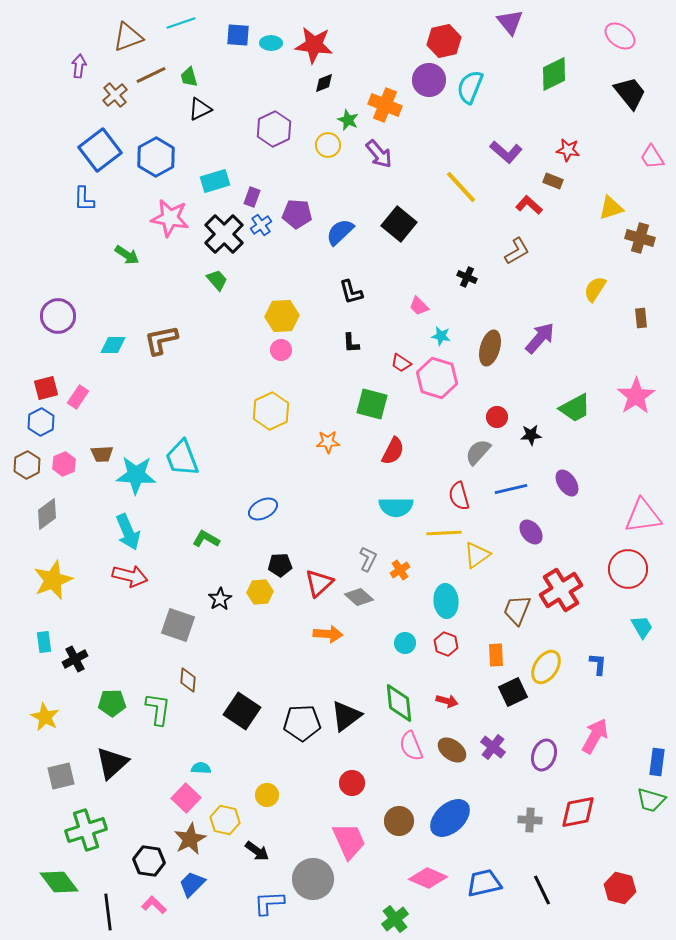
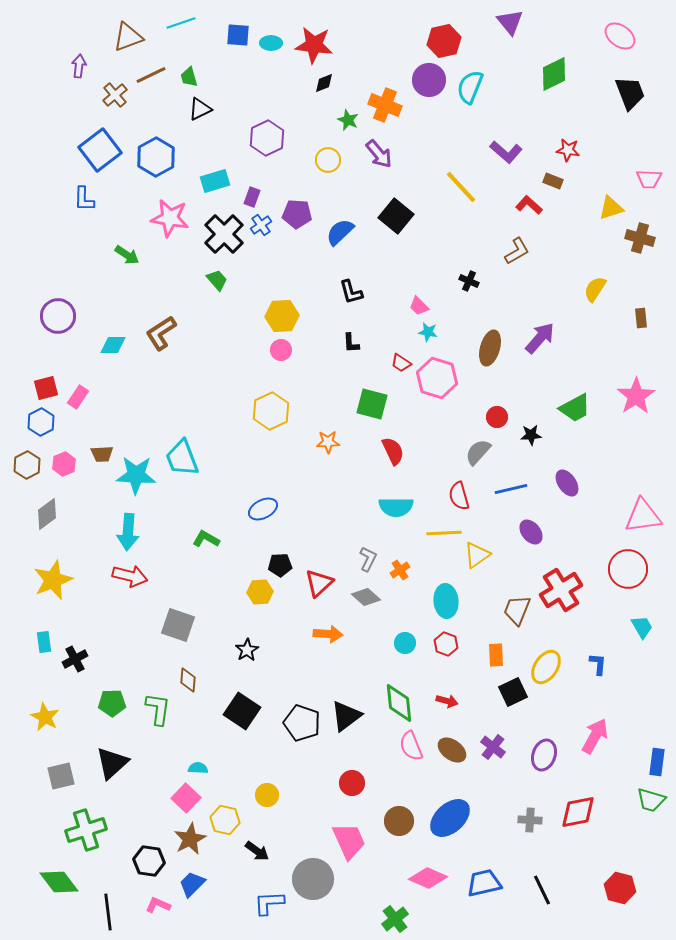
black trapezoid at (630, 93): rotated 18 degrees clockwise
purple hexagon at (274, 129): moved 7 px left, 9 px down
yellow circle at (328, 145): moved 15 px down
pink trapezoid at (652, 157): moved 3 px left, 22 px down; rotated 56 degrees counterclockwise
black square at (399, 224): moved 3 px left, 8 px up
black cross at (467, 277): moved 2 px right, 4 px down
cyan star at (441, 336): moved 13 px left, 4 px up
brown L-shape at (161, 340): moved 7 px up; rotated 21 degrees counterclockwise
red semicircle at (393, 451): rotated 52 degrees counterclockwise
cyan arrow at (128, 532): rotated 27 degrees clockwise
gray diamond at (359, 597): moved 7 px right
black star at (220, 599): moved 27 px right, 51 px down
black pentagon at (302, 723): rotated 21 degrees clockwise
cyan semicircle at (201, 768): moved 3 px left
pink L-shape at (154, 905): moved 4 px right; rotated 20 degrees counterclockwise
